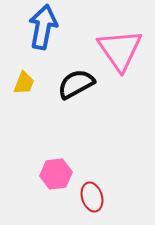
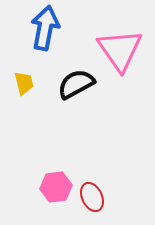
blue arrow: moved 2 px right, 1 px down
yellow trapezoid: rotated 35 degrees counterclockwise
pink hexagon: moved 13 px down
red ellipse: rotated 8 degrees counterclockwise
